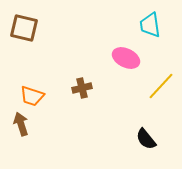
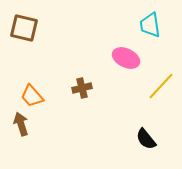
orange trapezoid: rotated 30 degrees clockwise
